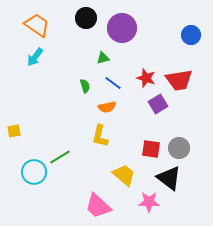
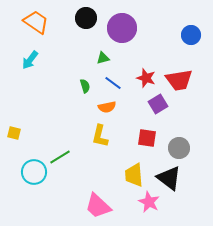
orange trapezoid: moved 1 px left, 3 px up
cyan arrow: moved 5 px left, 3 px down
yellow square: moved 2 px down; rotated 24 degrees clockwise
red square: moved 4 px left, 11 px up
yellow trapezoid: moved 10 px right; rotated 135 degrees counterclockwise
pink star: rotated 25 degrees clockwise
